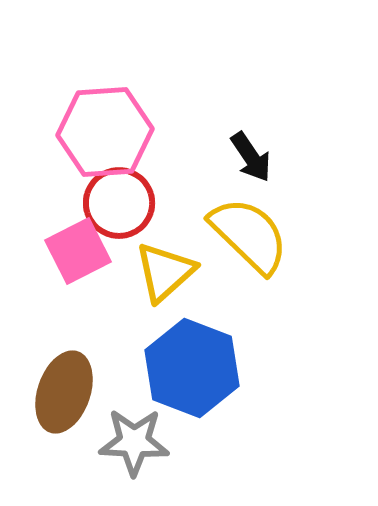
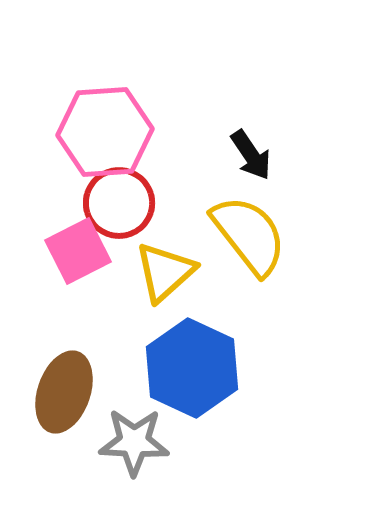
black arrow: moved 2 px up
yellow semicircle: rotated 8 degrees clockwise
blue hexagon: rotated 4 degrees clockwise
